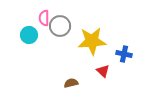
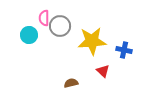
blue cross: moved 4 px up
